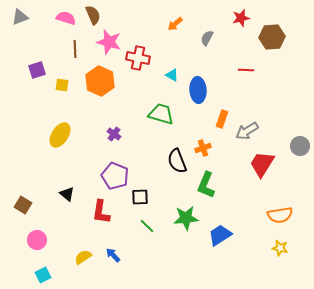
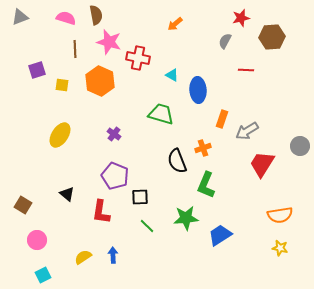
brown semicircle: moved 3 px right; rotated 12 degrees clockwise
gray semicircle: moved 18 px right, 3 px down
blue arrow: rotated 42 degrees clockwise
